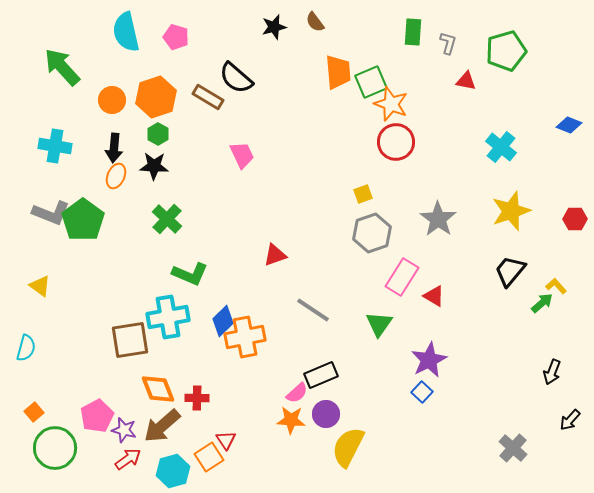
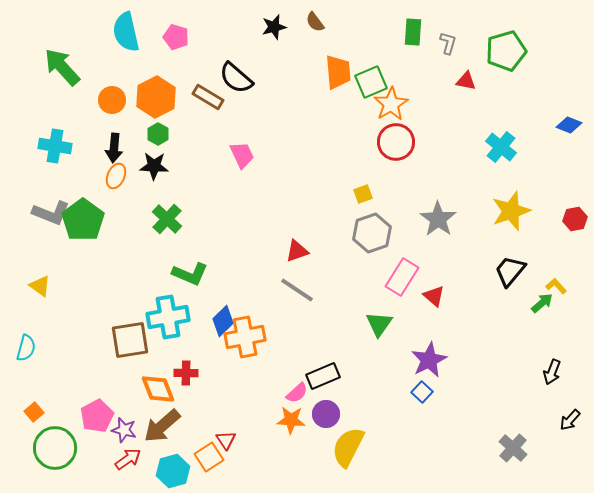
orange hexagon at (156, 97): rotated 9 degrees counterclockwise
orange star at (391, 104): rotated 20 degrees clockwise
red hexagon at (575, 219): rotated 10 degrees counterclockwise
red triangle at (275, 255): moved 22 px right, 4 px up
red triangle at (434, 296): rotated 10 degrees clockwise
gray line at (313, 310): moved 16 px left, 20 px up
black rectangle at (321, 375): moved 2 px right, 1 px down
red cross at (197, 398): moved 11 px left, 25 px up
